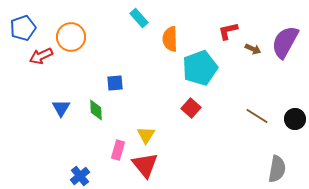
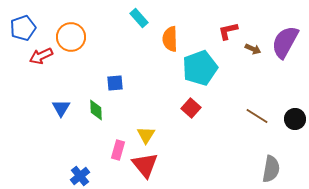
gray semicircle: moved 6 px left
